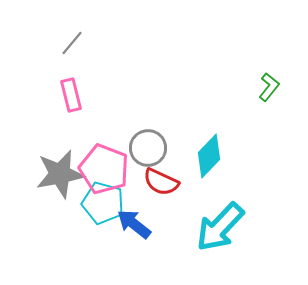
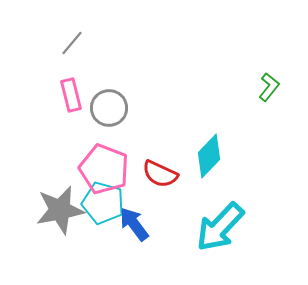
gray circle: moved 39 px left, 40 px up
gray star: moved 36 px down
red semicircle: moved 1 px left, 8 px up
blue arrow: rotated 15 degrees clockwise
